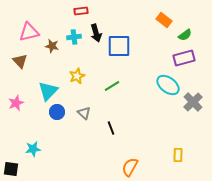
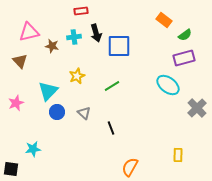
gray cross: moved 4 px right, 6 px down
